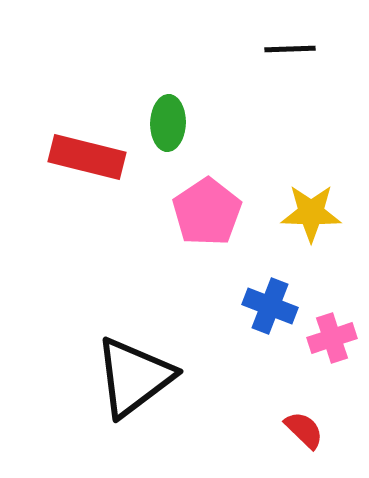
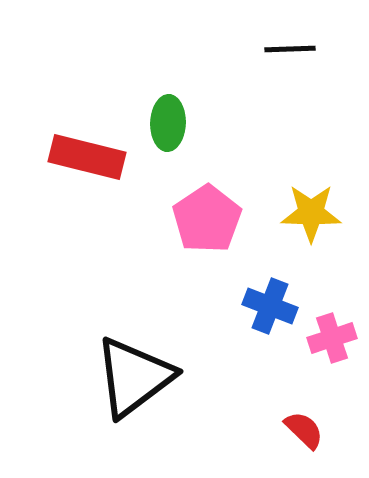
pink pentagon: moved 7 px down
